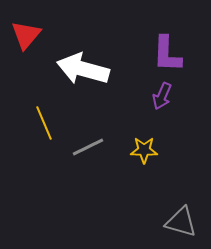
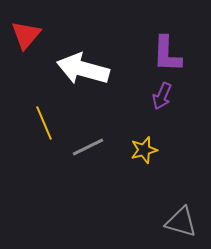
yellow star: rotated 16 degrees counterclockwise
